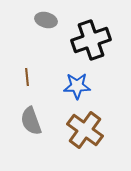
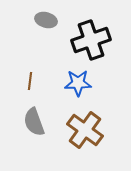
brown line: moved 3 px right, 4 px down; rotated 12 degrees clockwise
blue star: moved 1 px right, 3 px up
gray semicircle: moved 3 px right, 1 px down
